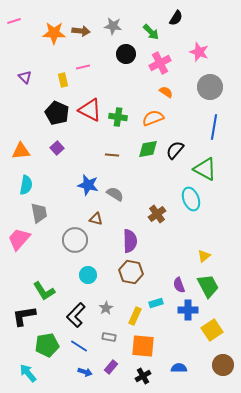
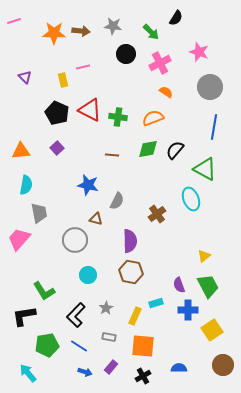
gray semicircle at (115, 194): moved 2 px right, 7 px down; rotated 84 degrees clockwise
